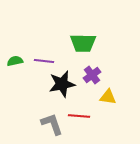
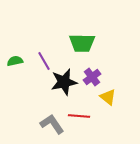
green trapezoid: moved 1 px left
purple line: rotated 54 degrees clockwise
purple cross: moved 2 px down
black star: moved 2 px right, 2 px up
yellow triangle: rotated 30 degrees clockwise
gray L-shape: rotated 15 degrees counterclockwise
